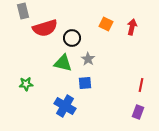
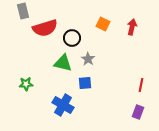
orange square: moved 3 px left
blue cross: moved 2 px left, 1 px up
